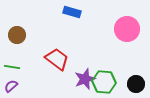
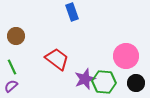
blue rectangle: rotated 54 degrees clockwise
pink circle: moved 1 px left, 27 px down
brown circle: moved 1 px left, 1 px down
green line: rotated 56 degrees clockwise
black circle: moved 1 px up
